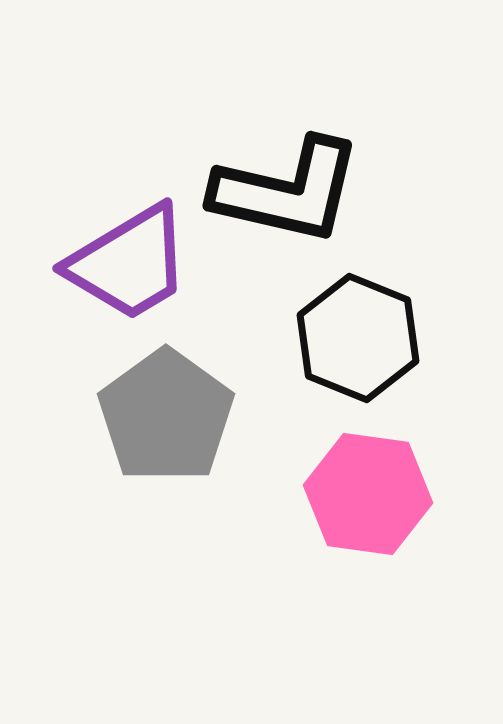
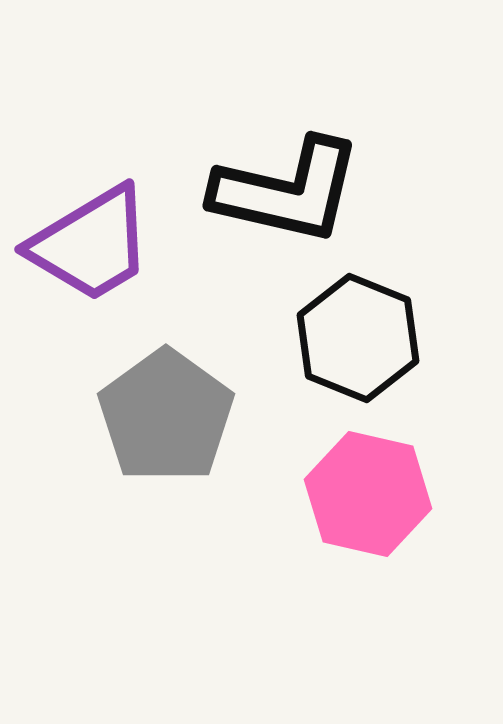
purple trapezoid: moved 38 px left, 19 px up
pink hexagon: rotated 5 degrees clockwise
